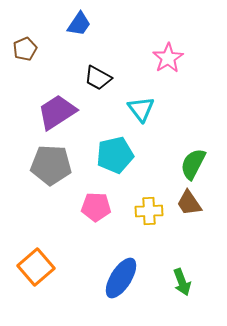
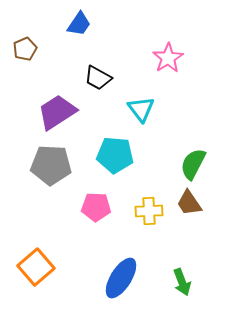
cyan pentagon: rotated 18 degrees clockwise
